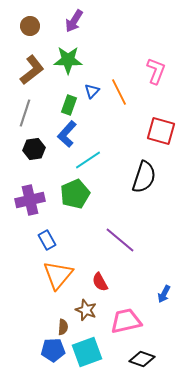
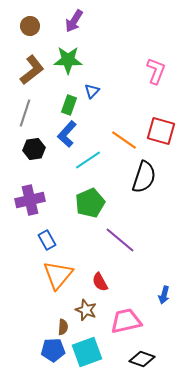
orange line: moved 5 px right, 48 px down; rotated 28 degrees counterclockwise
green pentagon: moved 15 px right, 9 px down
blue arrow: moved 1 px down; rotated 12 degrees counterclockwise
